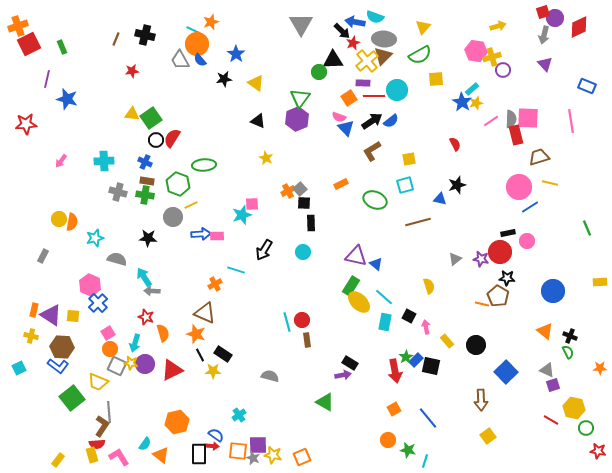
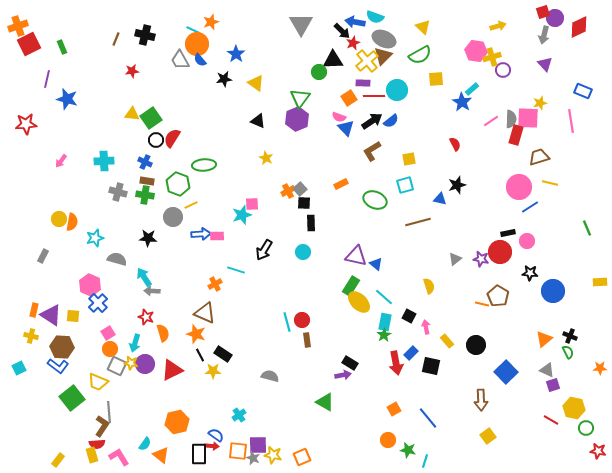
yellow triangle at (423, 27): rotated 28 degrees counterclockwise
gray ellipse at (384, 39): rotated 20 degrees clockwise
blue rectangle at (587, 86): moved 4 px left, 5 px down
yellow star at (476, 103): moved 64 px right
red rectangle at (516, 135): rotated 30 degrees clockwise
black star at (507, 278): moved 23 px right, 5 px up
orange triangle at (545, 331): moved 1 px left, 8 px down; rotated 42 degrees clockwise
green star at (406, 357): moved 22 px left, 22 px up
blue rectangle at (416, 360): moved 5 px left, 7 px up
red arrow at (395, 371): moved 1 px right, 8 px up
